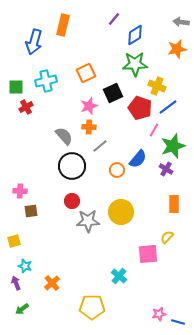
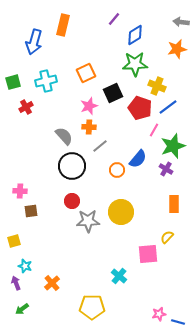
green square at (16, 87): moved 3 px left, 5 px up; rotated 14 degrees counterclockwise
